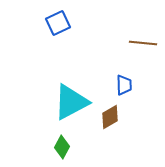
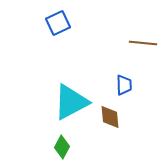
brown diamond: rotated 65 degrees counterclockwise
